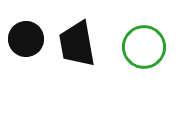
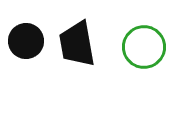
black circle: moved 2 px down
